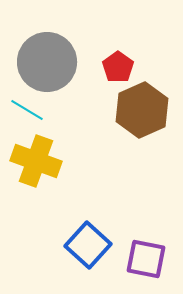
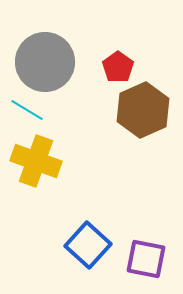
gray circle: moved 2 px left
brown hexagon: moved 1 px right
